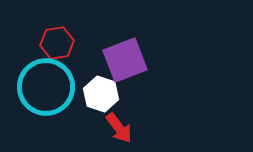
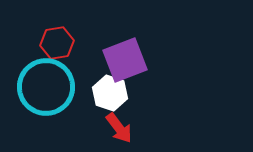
white hexagon: moved 9 px right, 1 px up
